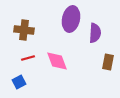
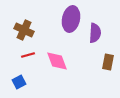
brown cross: rotated 18 degrees clockwise
red line: moved 3 px up
